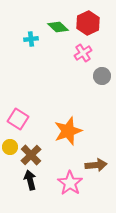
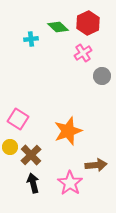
black arrow: moved 3 px right, 3 px down
